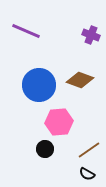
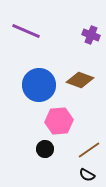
pink hexagon: moved 1 px up
black semicircle: moved 1 px down
